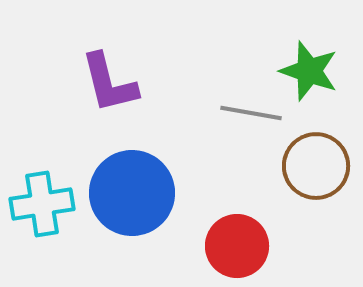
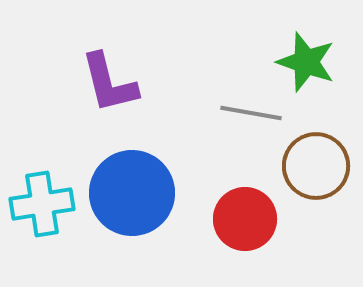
green star: moved 3 px left, 9 px up
red circle: moved 8 px right, 27 px up
